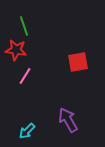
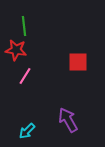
green line: rotated 12 degrees clockwise
red square: rotated 10 degrees clockwise
